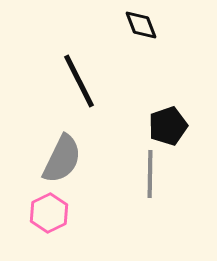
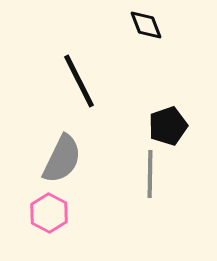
black diamond: moved 5 px right
pink hexagon: rotated 6 degrees counterclockwise
